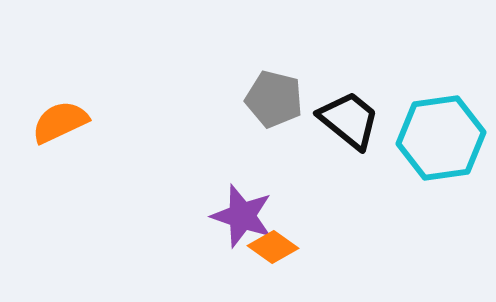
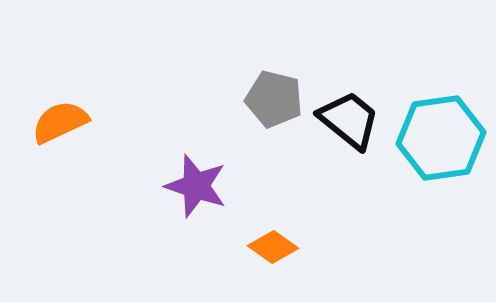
purple star: moved 46 px left, 30 px up
